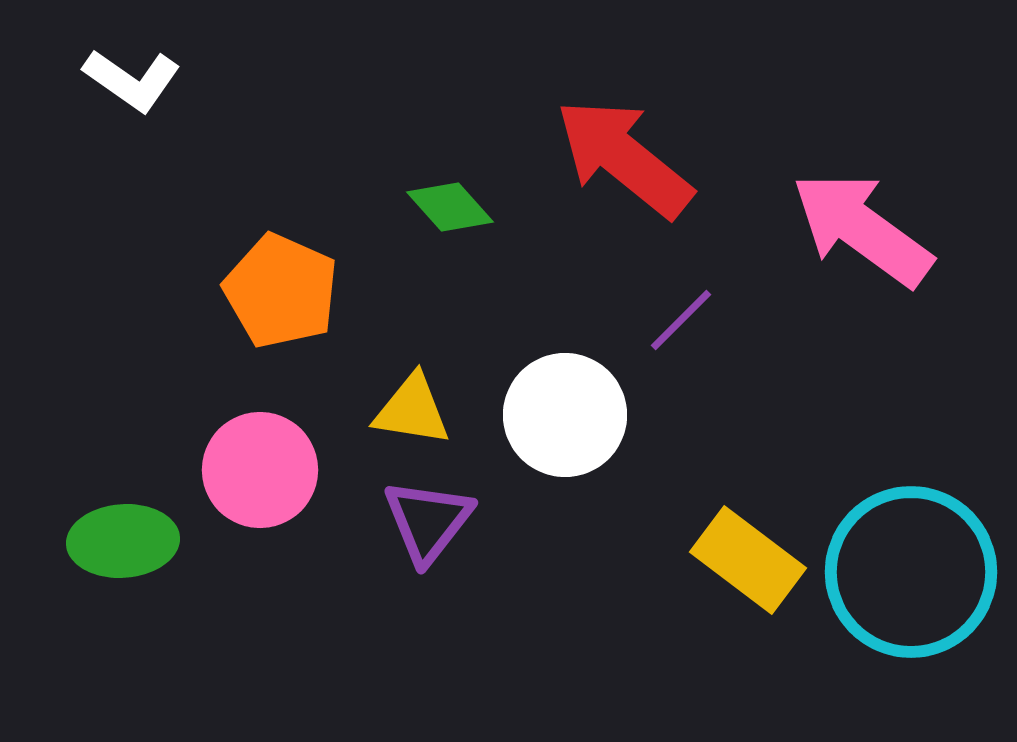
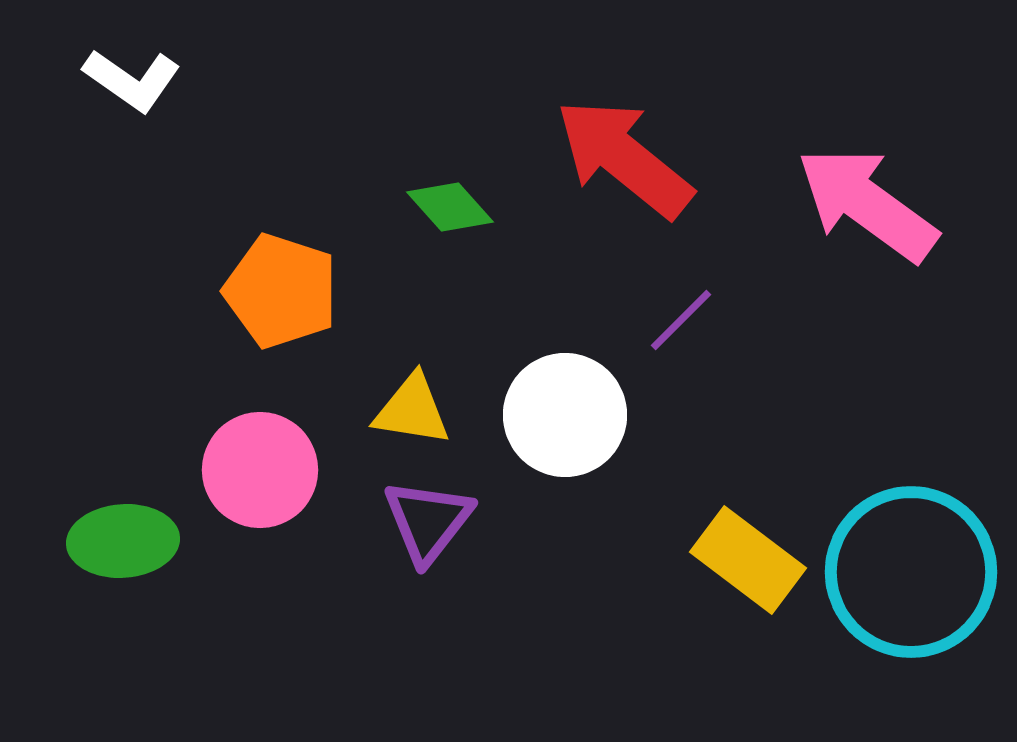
pink arrow: moved 5 px right, 25 px up
orange pentagon: rotated 6 degrees counterclockwise
